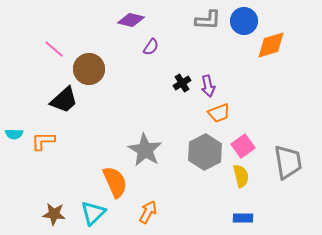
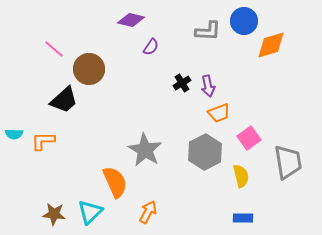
gray L-shape: moved 11 px down
pink square: moved 6 px right, 8 px up
cyan triangle: moved 3 px left, 1 px up
